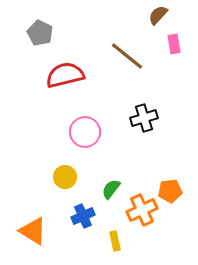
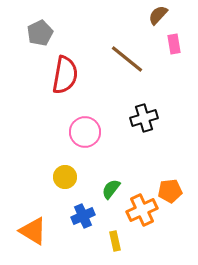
gray pentagon: rotated 20 degrees clockwise
brown line: moved 3 px down
red semicircle: rotated 114 degrees clockwise
